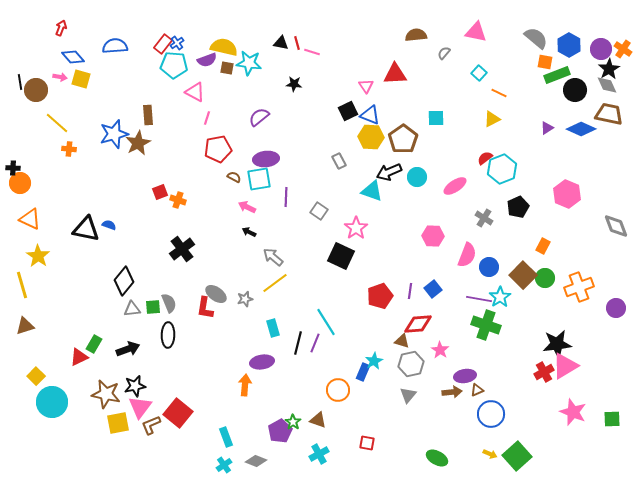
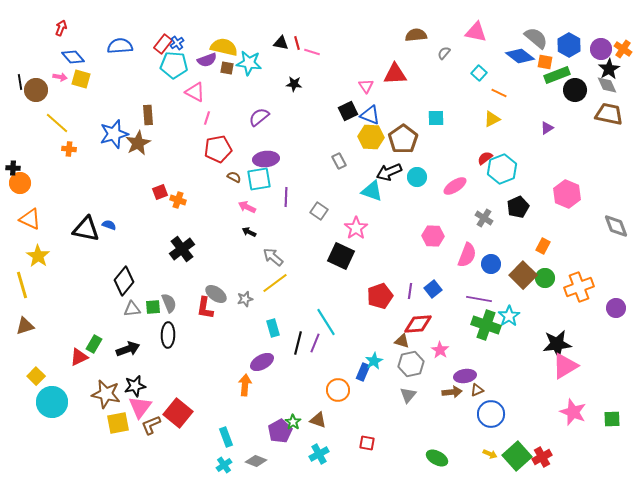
blue semicircle at (115, 46): moved 5 px right
blue diamond at (581, 129): moved 61 px left, 73 px up; rotated 12 degrees clockwise
blue circle at (489, 267): moved 2 px right, 3 px up
cyan star at (500, 297): moved 9 px right, 19 px down
purple ellipse at (262, 362): rotated 20 degrees counterclockwise
red cross at (544, 372): moved 2 px left, 85 px down
